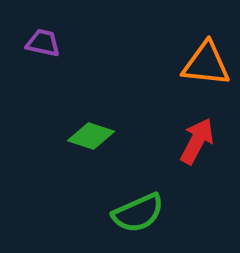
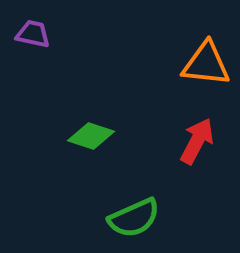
purple trapezoid: moved 10 px left, 9 px up
green semicircle: moved 4 px left, 5 px down
